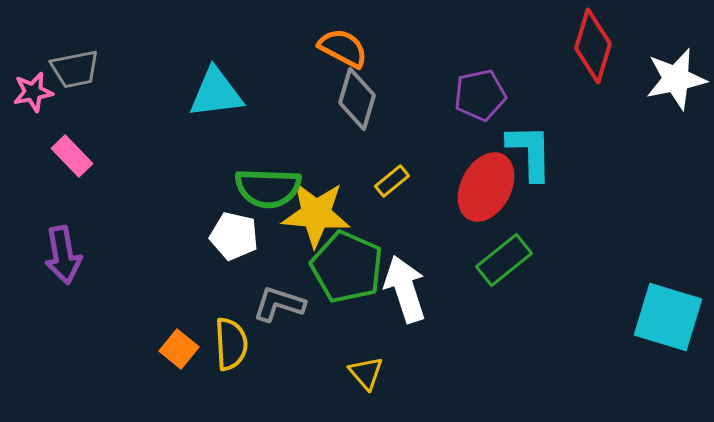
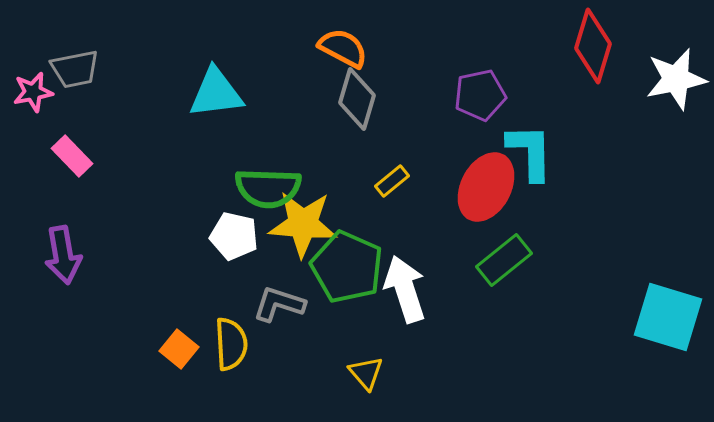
yellow star: moved 13 px left, 10 px down
